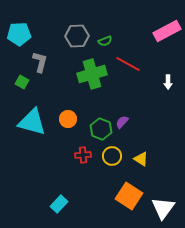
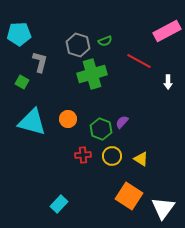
gray hexagon: moved 1 px right, 9 px down; rotated 20 degrees clockwise
red line: moved 11 px right, 3 px up
